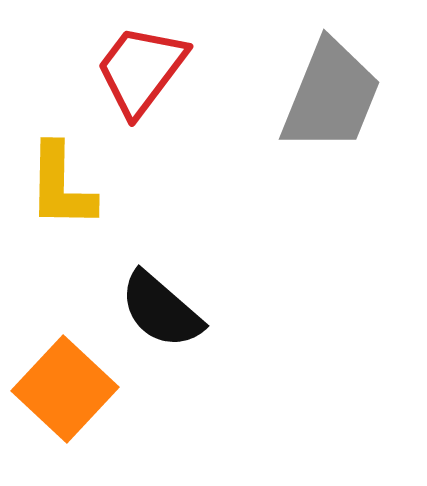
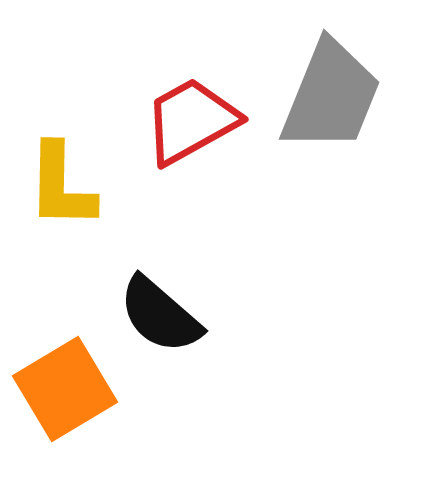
red trapezoid: moved 50 px right, 51 px down; rotated 24 degrees clockwise
black semicircle: moved 1 px left, 5 px down
orange square: rotated 16 degrees clockwise
